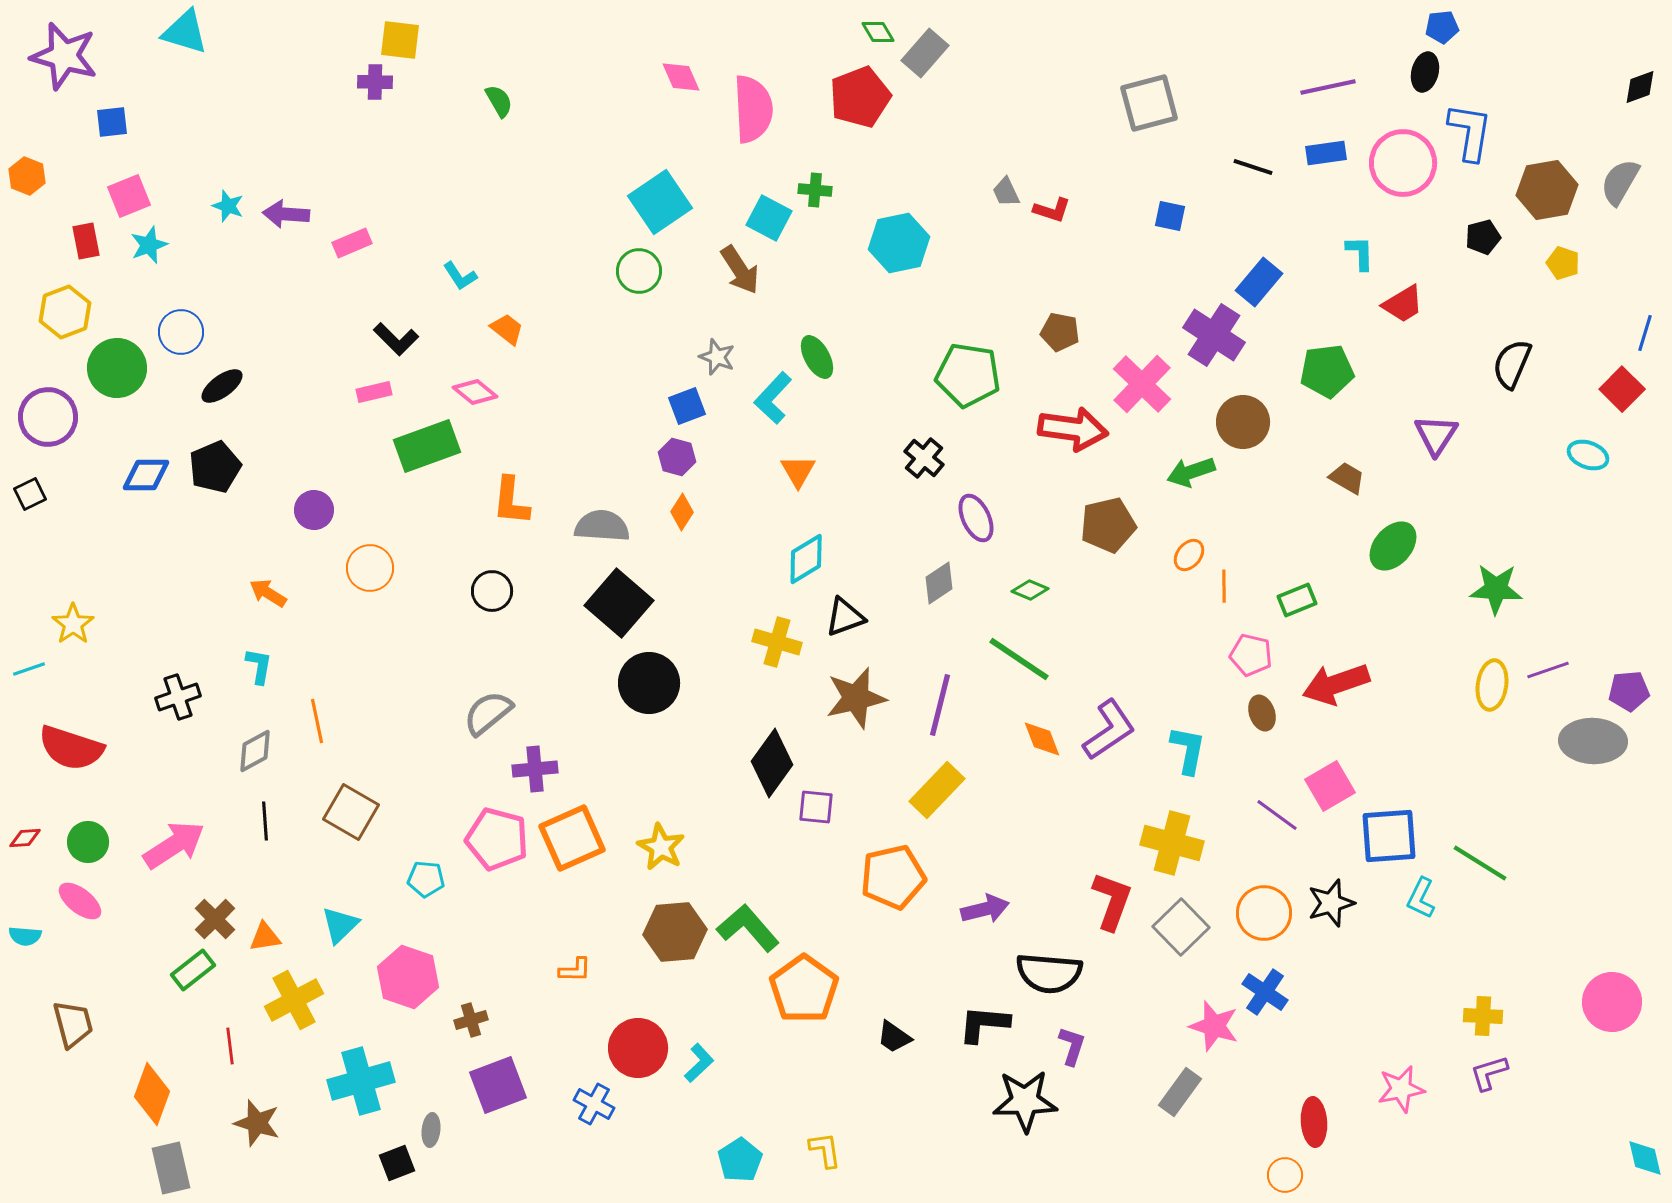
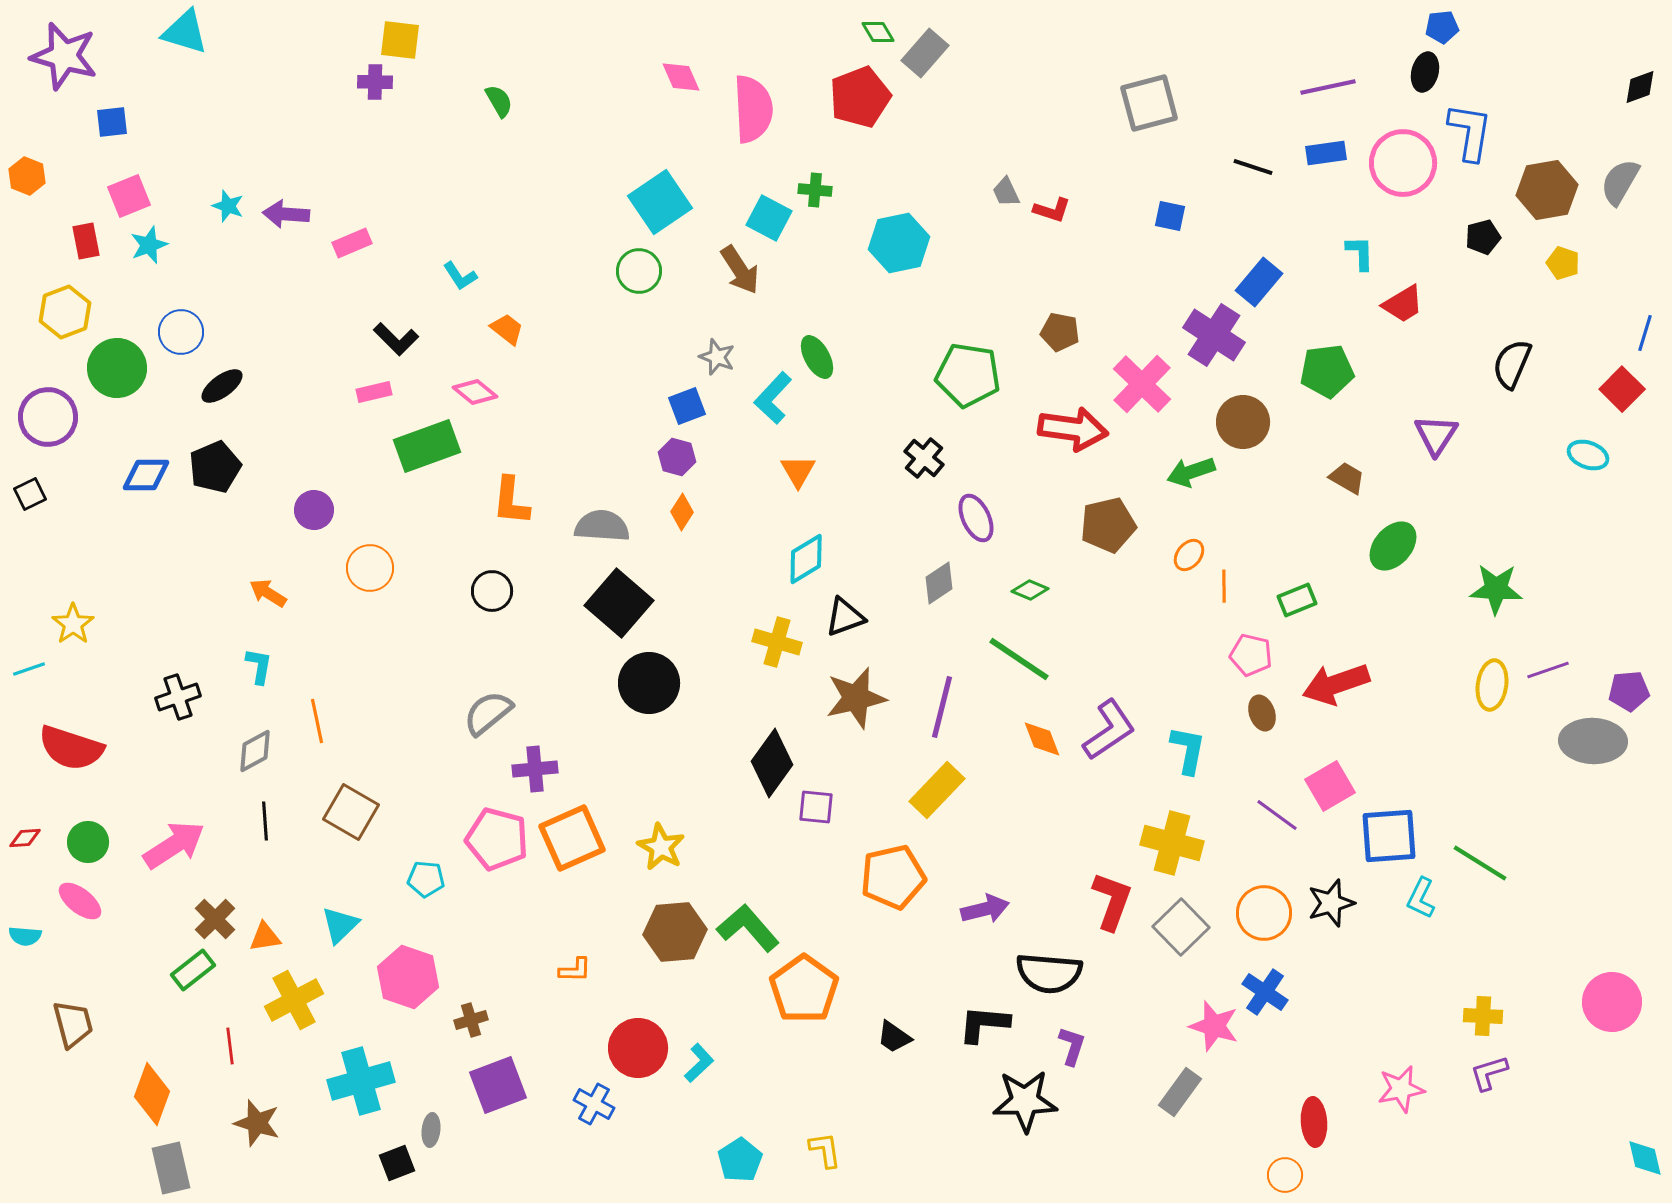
purple line at (940, 705): moved 2 px right, 2 px down
